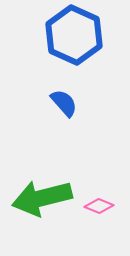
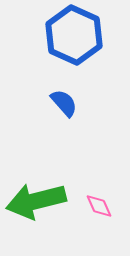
green arrow: moved 6 px left, 3 px down
pink diamond: rotated 44 degrees clockwise
